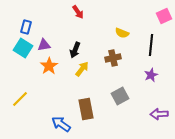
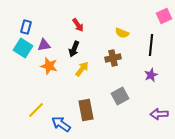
red arrow: moved 13 px down
black arrow: moved 1 px left, 1 px up
orange star: rotated 24 degrees counterclockwise
yellow line: moved 16 px right, 11 px down
brown rectangle: moved 1 px down
